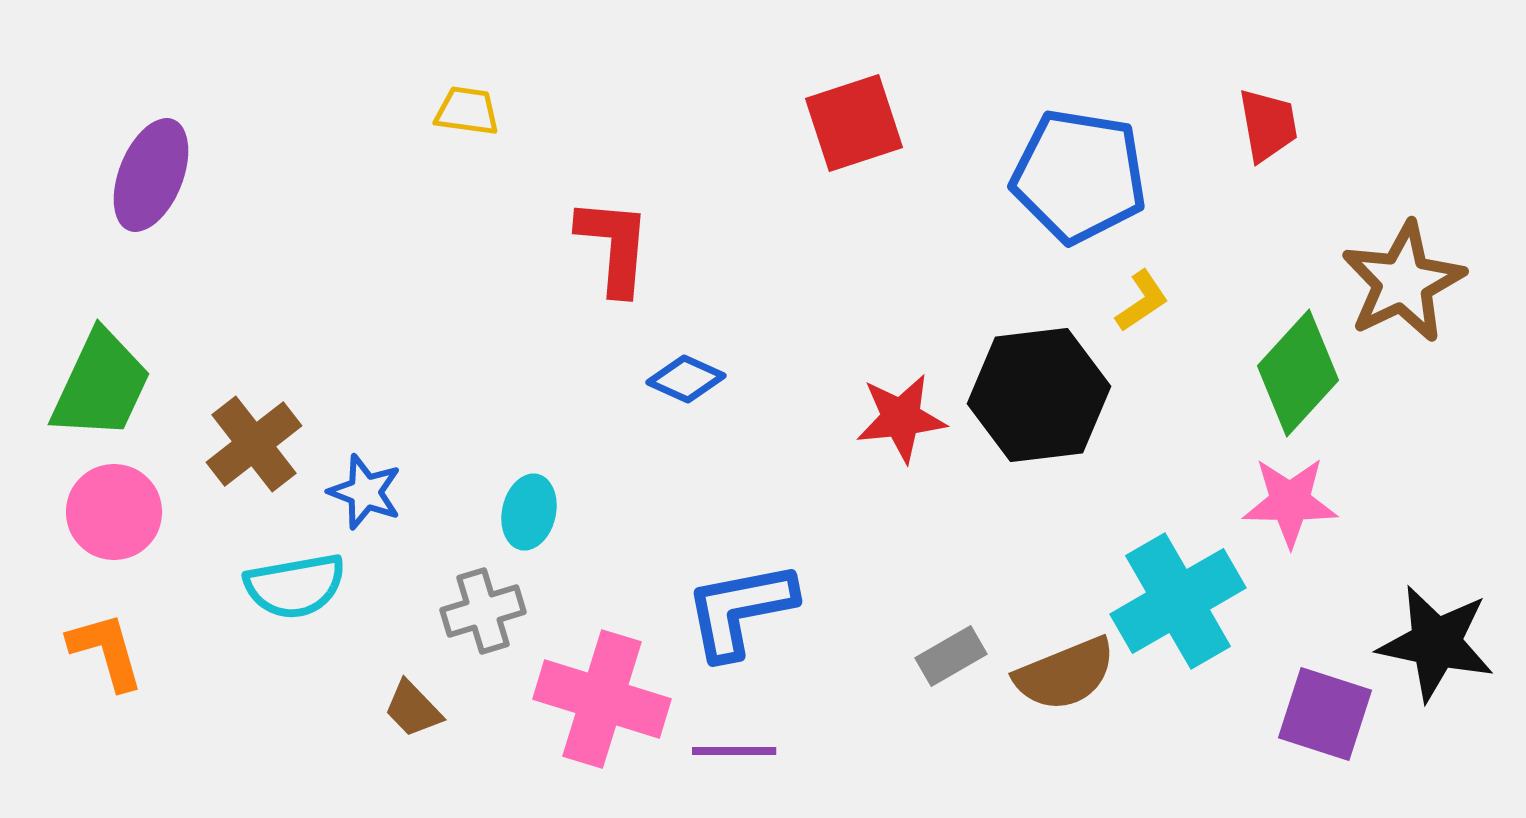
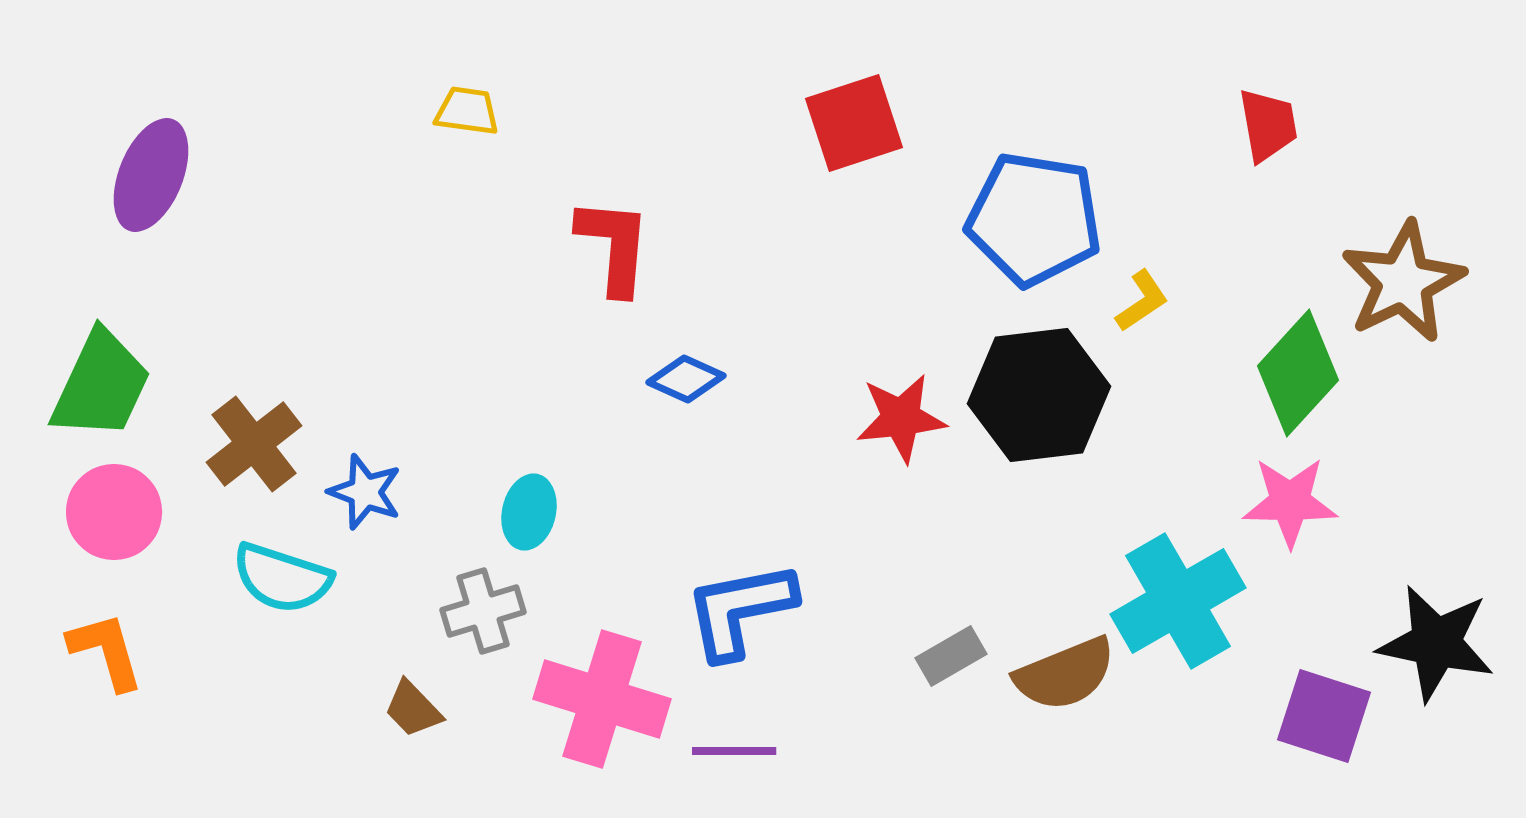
blue pentagon: moved 45 px left, 43 px down
cyan semicircle: moved 13 px left, 8 px up; rotated 28 degrees clockwise
purple square: moved 1 px left, 2 px down
